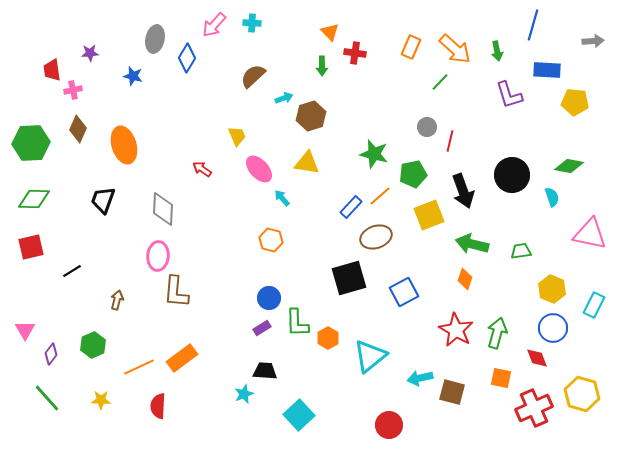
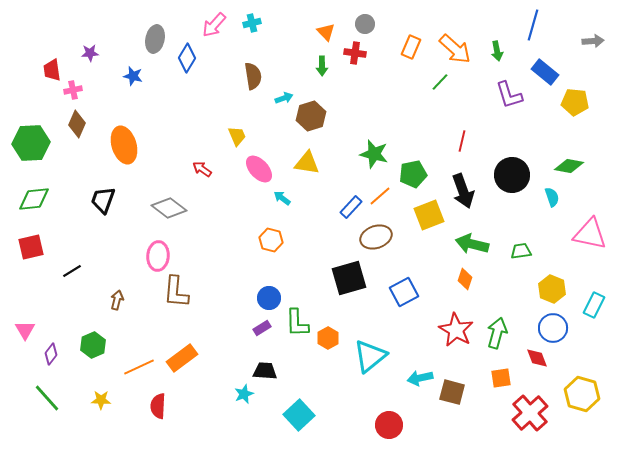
cyan cross at (252, 23): rotated 18 degrees counterclockwise
orange triangle at (330, 32): moved 4 px left
blue rectangle at (547, 70): moved 2 px left, 2 px down; rotated 36 degrees clockwise
brown semicircle at (253, 76): rotated 124 degrees clockwise
gray circle at (427, 127): moved 62 px left, 103 px up
brown diamond at (78, 129): moved 1 px left, 5 px up
red line at (450, 141): moved 12 px right
cyan arrow at (282, 198): rotated 12 degrees counterclockwise
green diamond at (34, 199): rotated 8 degrees counterclockwise
gray diamond at (163, 209): moved 6 px right, 1 px up; rotated 56 degrees counterclockwise
orange square at (501, 378): rotated 20 degrees counterclockwise
red cross at (534, 408): moved 4 px left, 5 px down; rotated 18 degrees counterclockwise
